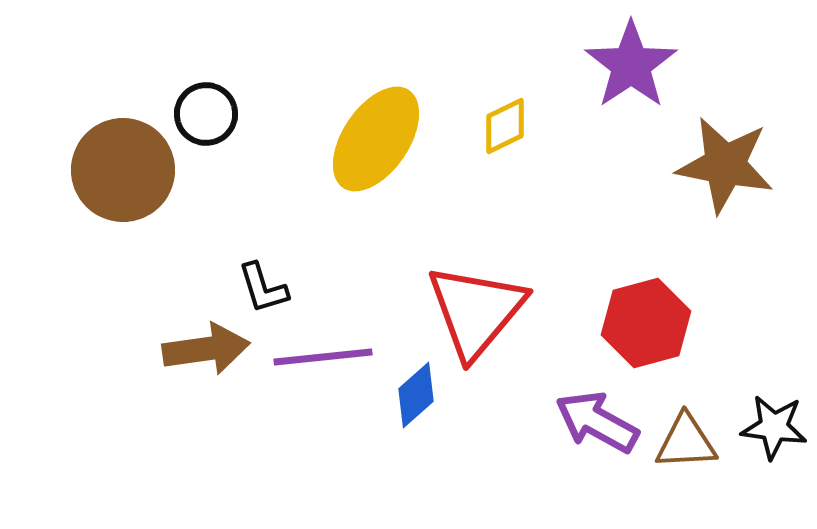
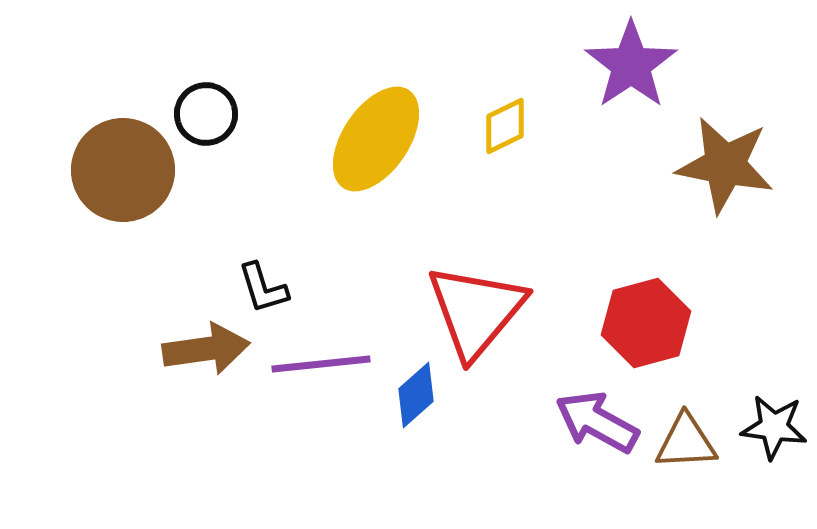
purple line: moved 2 px left, 7 px down
